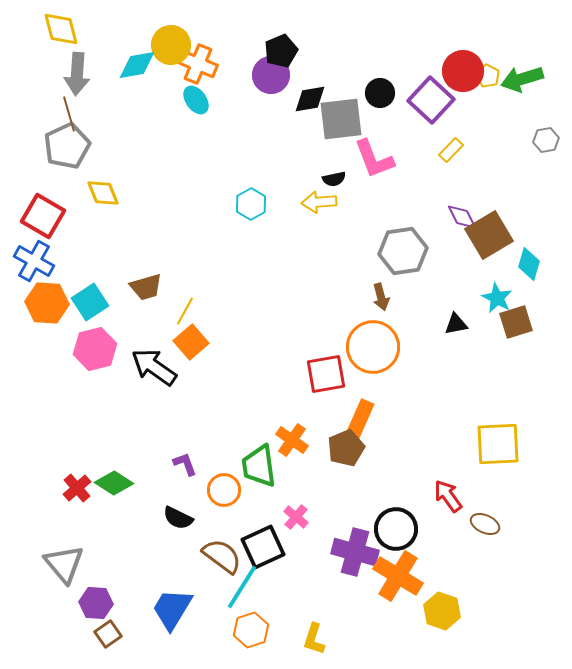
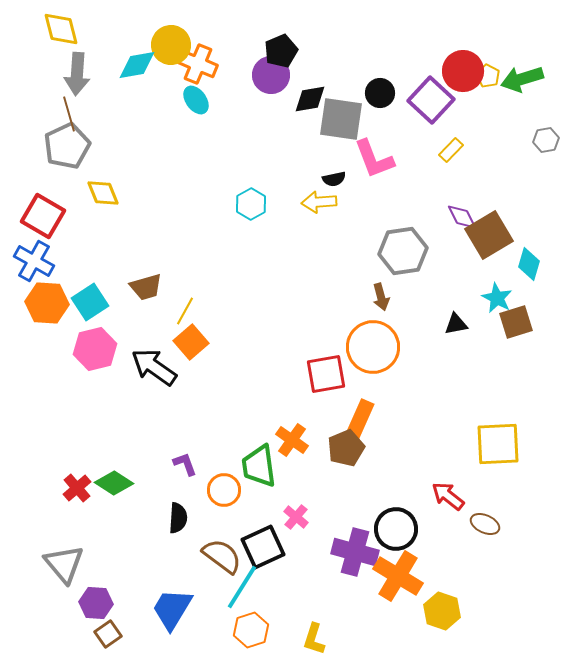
gray square at (341, 119): rotated 15 degrees clockwise
red arrow at (448, 496): rotated 16 degrees counterclockwise
black semicircle at (178, 518): rotated 112 degrees counterclockwise
